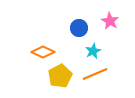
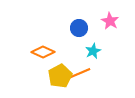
orange line: moved 17 px left
